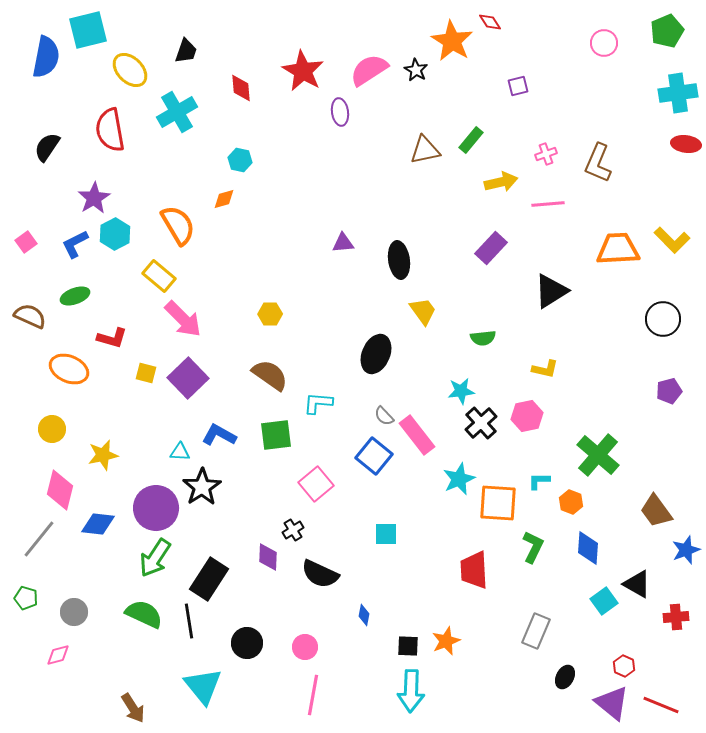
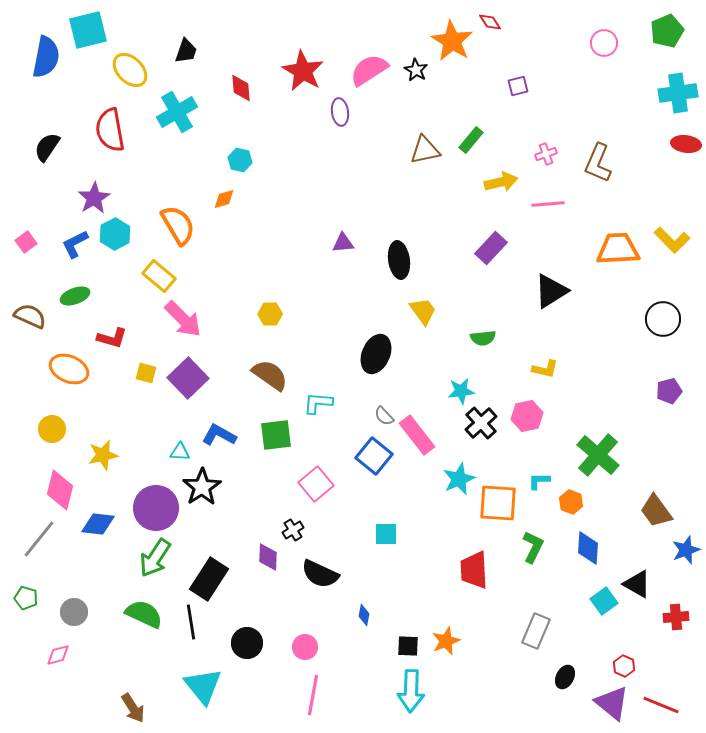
black line at (189, 621): moved 2 px right, 1 px down
